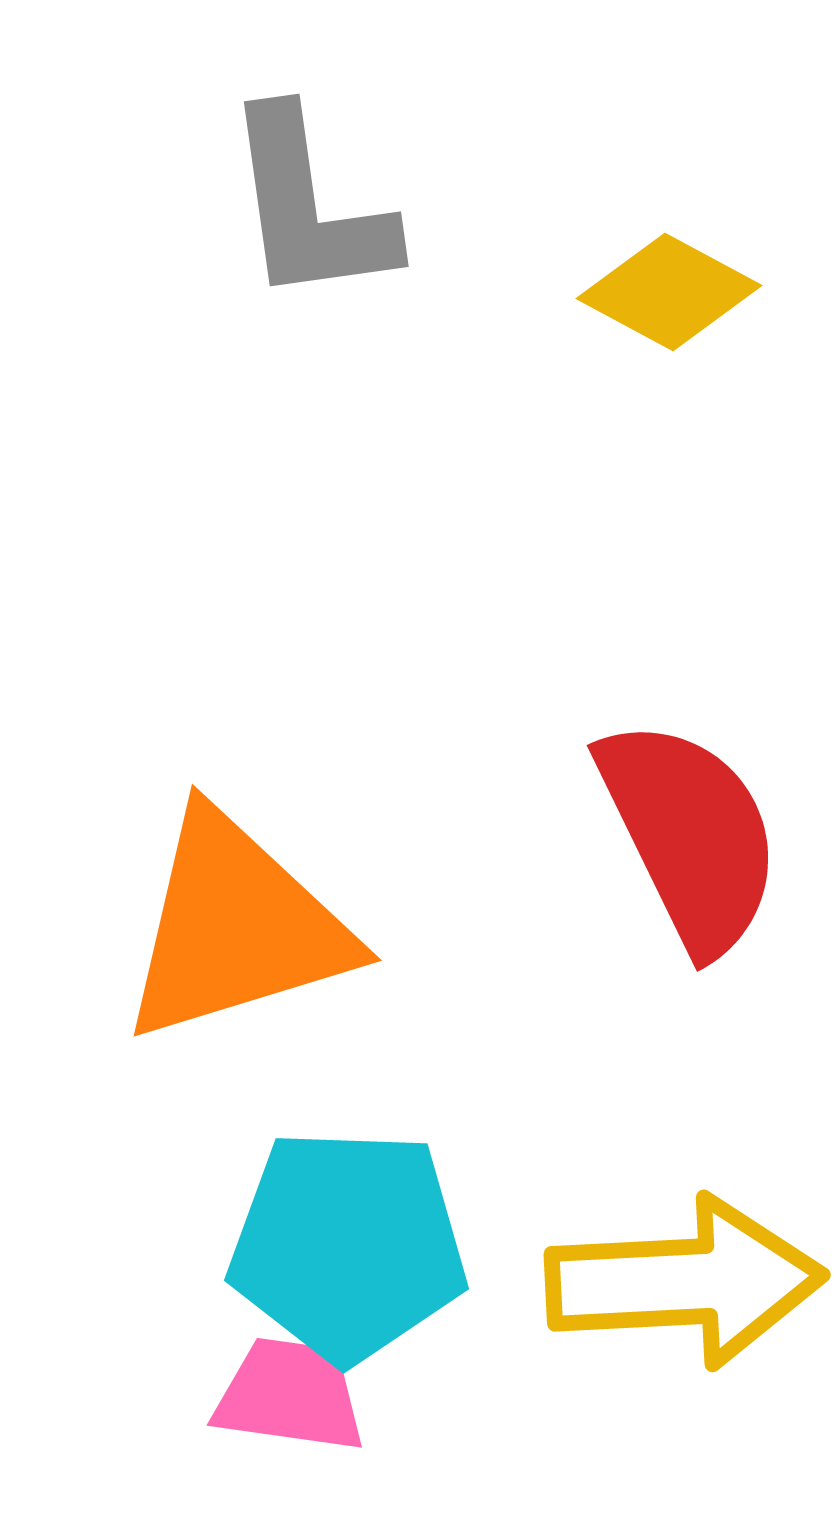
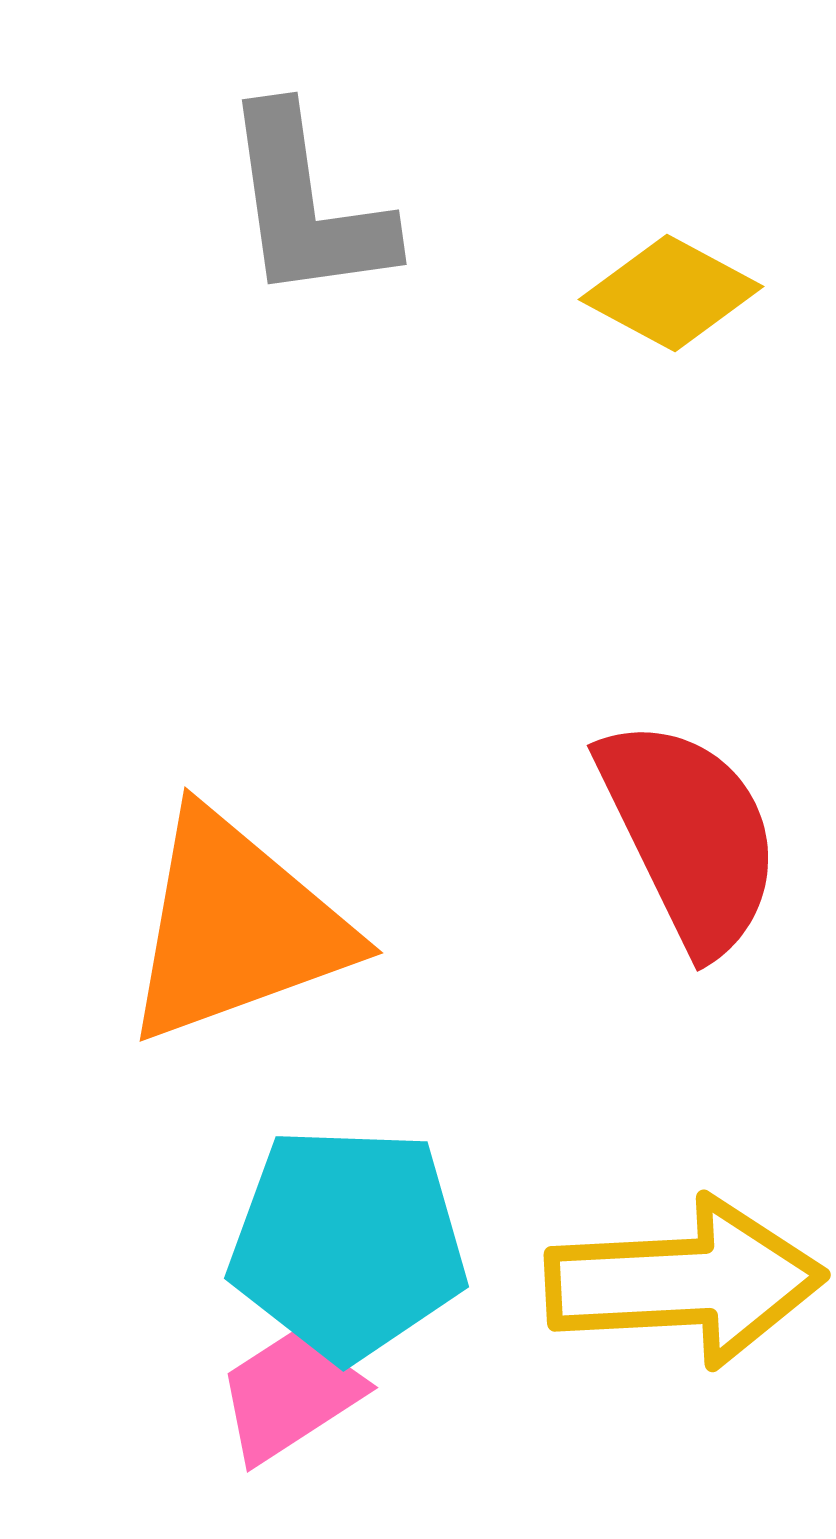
gray L-shape: moved 2 px left, 2 px up
yellow diamond: moved 2 px right, 1 px down
orange triangle: rotated 3 degrees counterclockwise
cyan pentagon: moved 2 px up
pink trapezoid: rotated 41 degrees counterclockwise
